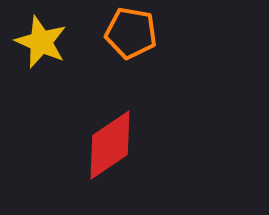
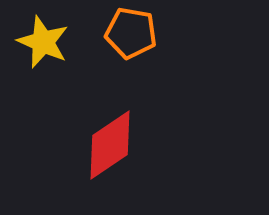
yellow star: moved 2 px right
